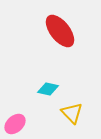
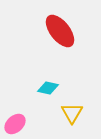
cyan diamond: moved 1 px up
yellow triangle: rotated 15 degrees clockwise
